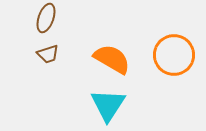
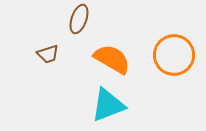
brown ellipse: moved 33 px right, 1 px down
cyan triangle: rotated 36 degrees clockwise
